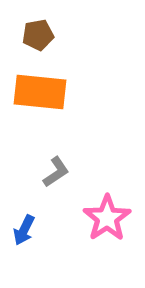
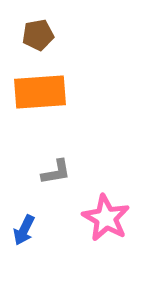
orange rectangle: rotated 10 degrees counterclockwise
gray L-shape: rotated 24 degrees clockwise
pink star: moved 1 px left; rotated 9 degrees counterclockwise
